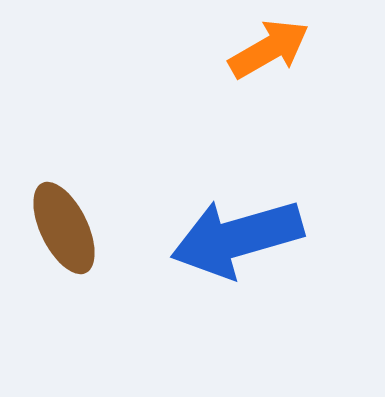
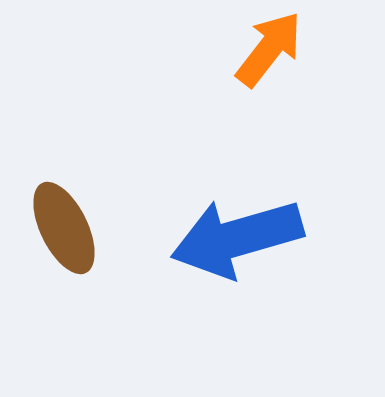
orange arrow: rotated 22 degrees counterclockwise
